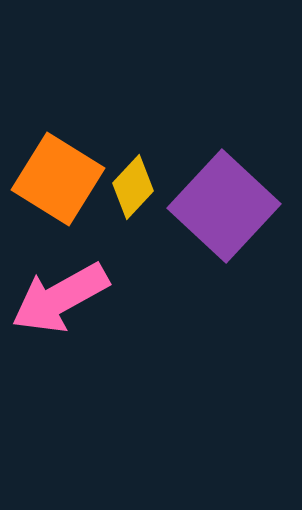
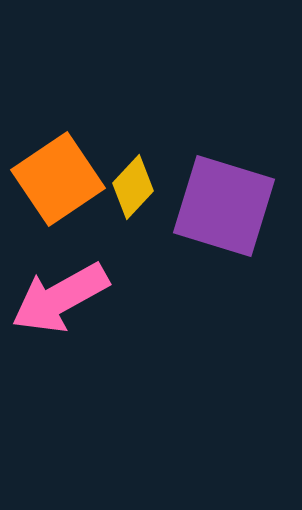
orange square: rotated 24 degrees clockwise
purple square: rotated 26 degrees counterclockwise
